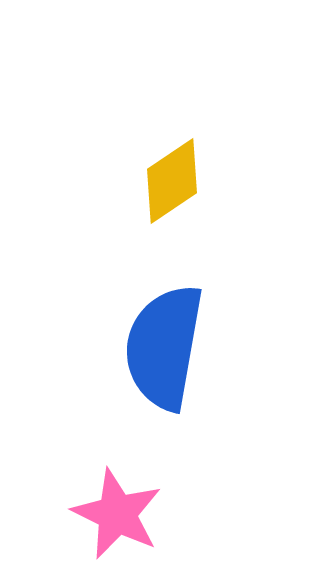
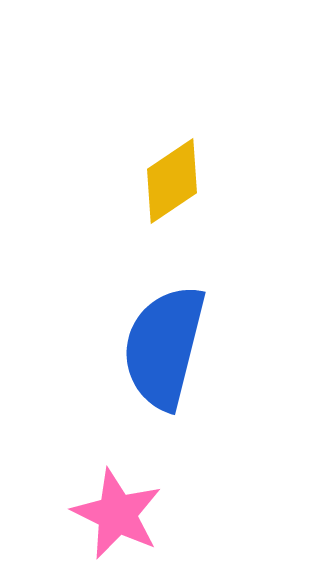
blue semicircle: rotated 4 degrees clockwise
